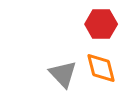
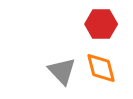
gray triangle: moved 1 px left, 3 px up
